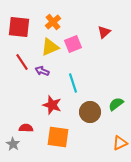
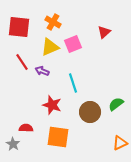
orange cross: rotated 21 degrees counterclockwise
